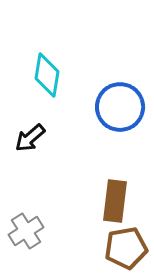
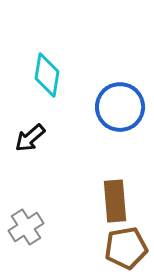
brown rectangle: rotated 12 degrees counterclockwise
gray cross: moved 4 px up
